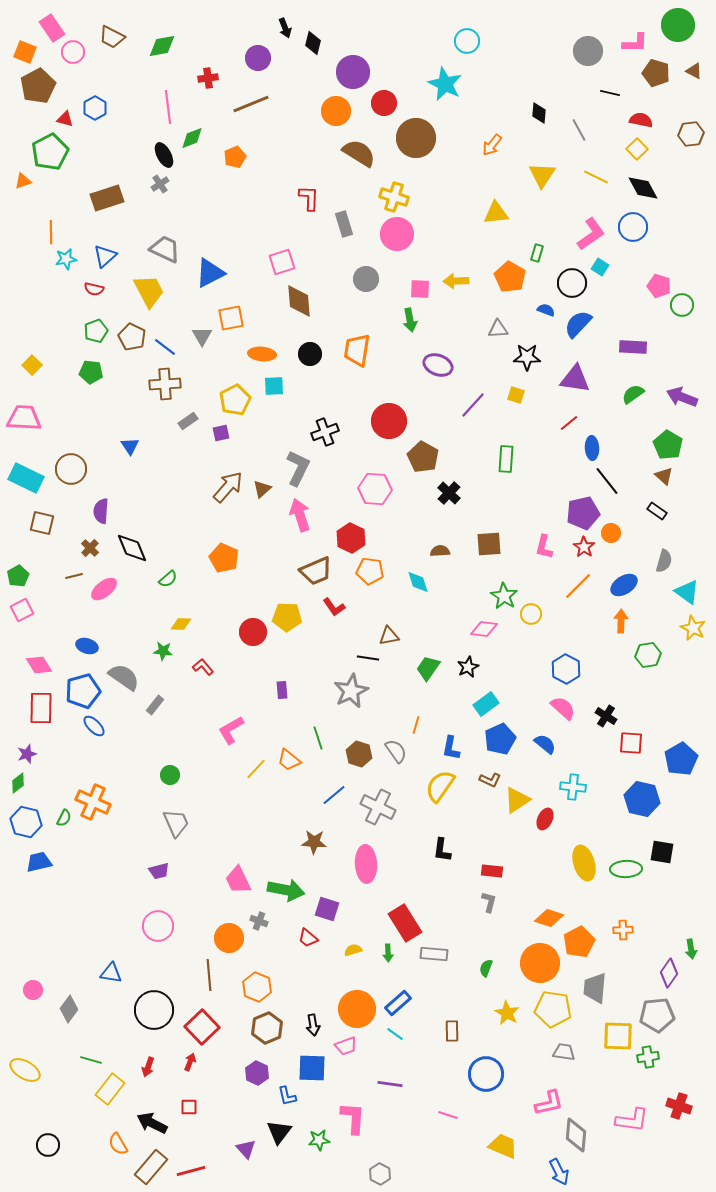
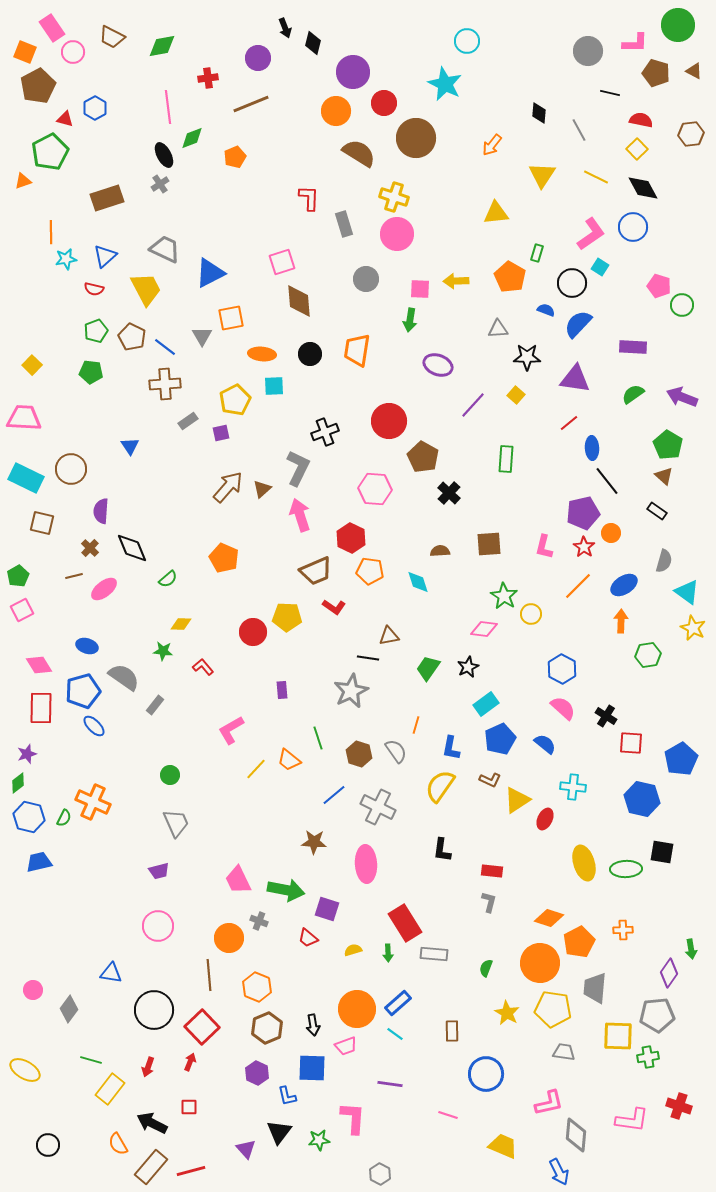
yellow trapezoid at (149, 291): moved 3 px left, 2 px up
green arrow at (410, 320): rotated 20 degrees clockwise
yellow square at (516, 395): rotated 24 degrees clockwise
red L-shape at (334, 607): rotated 20 degrees counterclockwise
blue hexagon at (566, 669): moved 4 px left
blue hexagon at (26, 822): moved 3 px right, 5 px up
